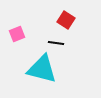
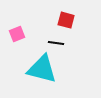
red square: rotated 18 degrees counterclockwise
